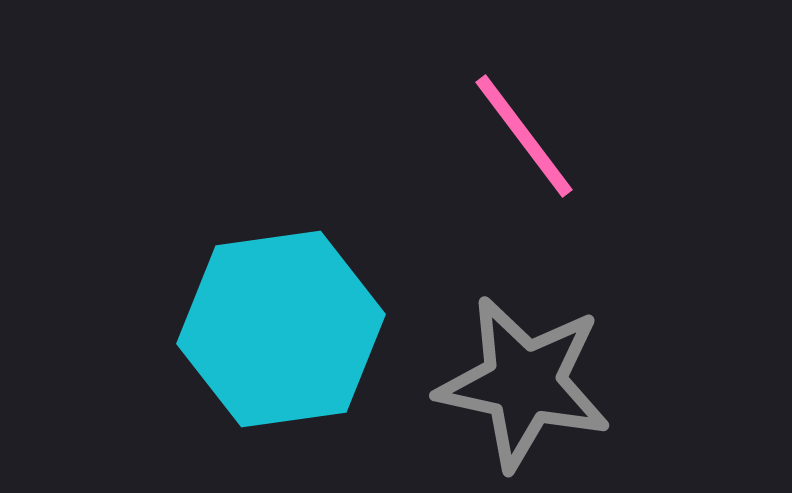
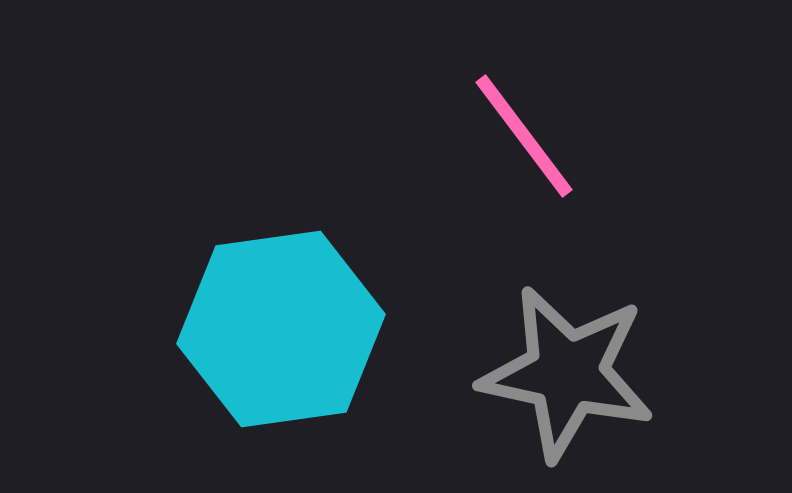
gray star: moved 43 px right, 10 px up
